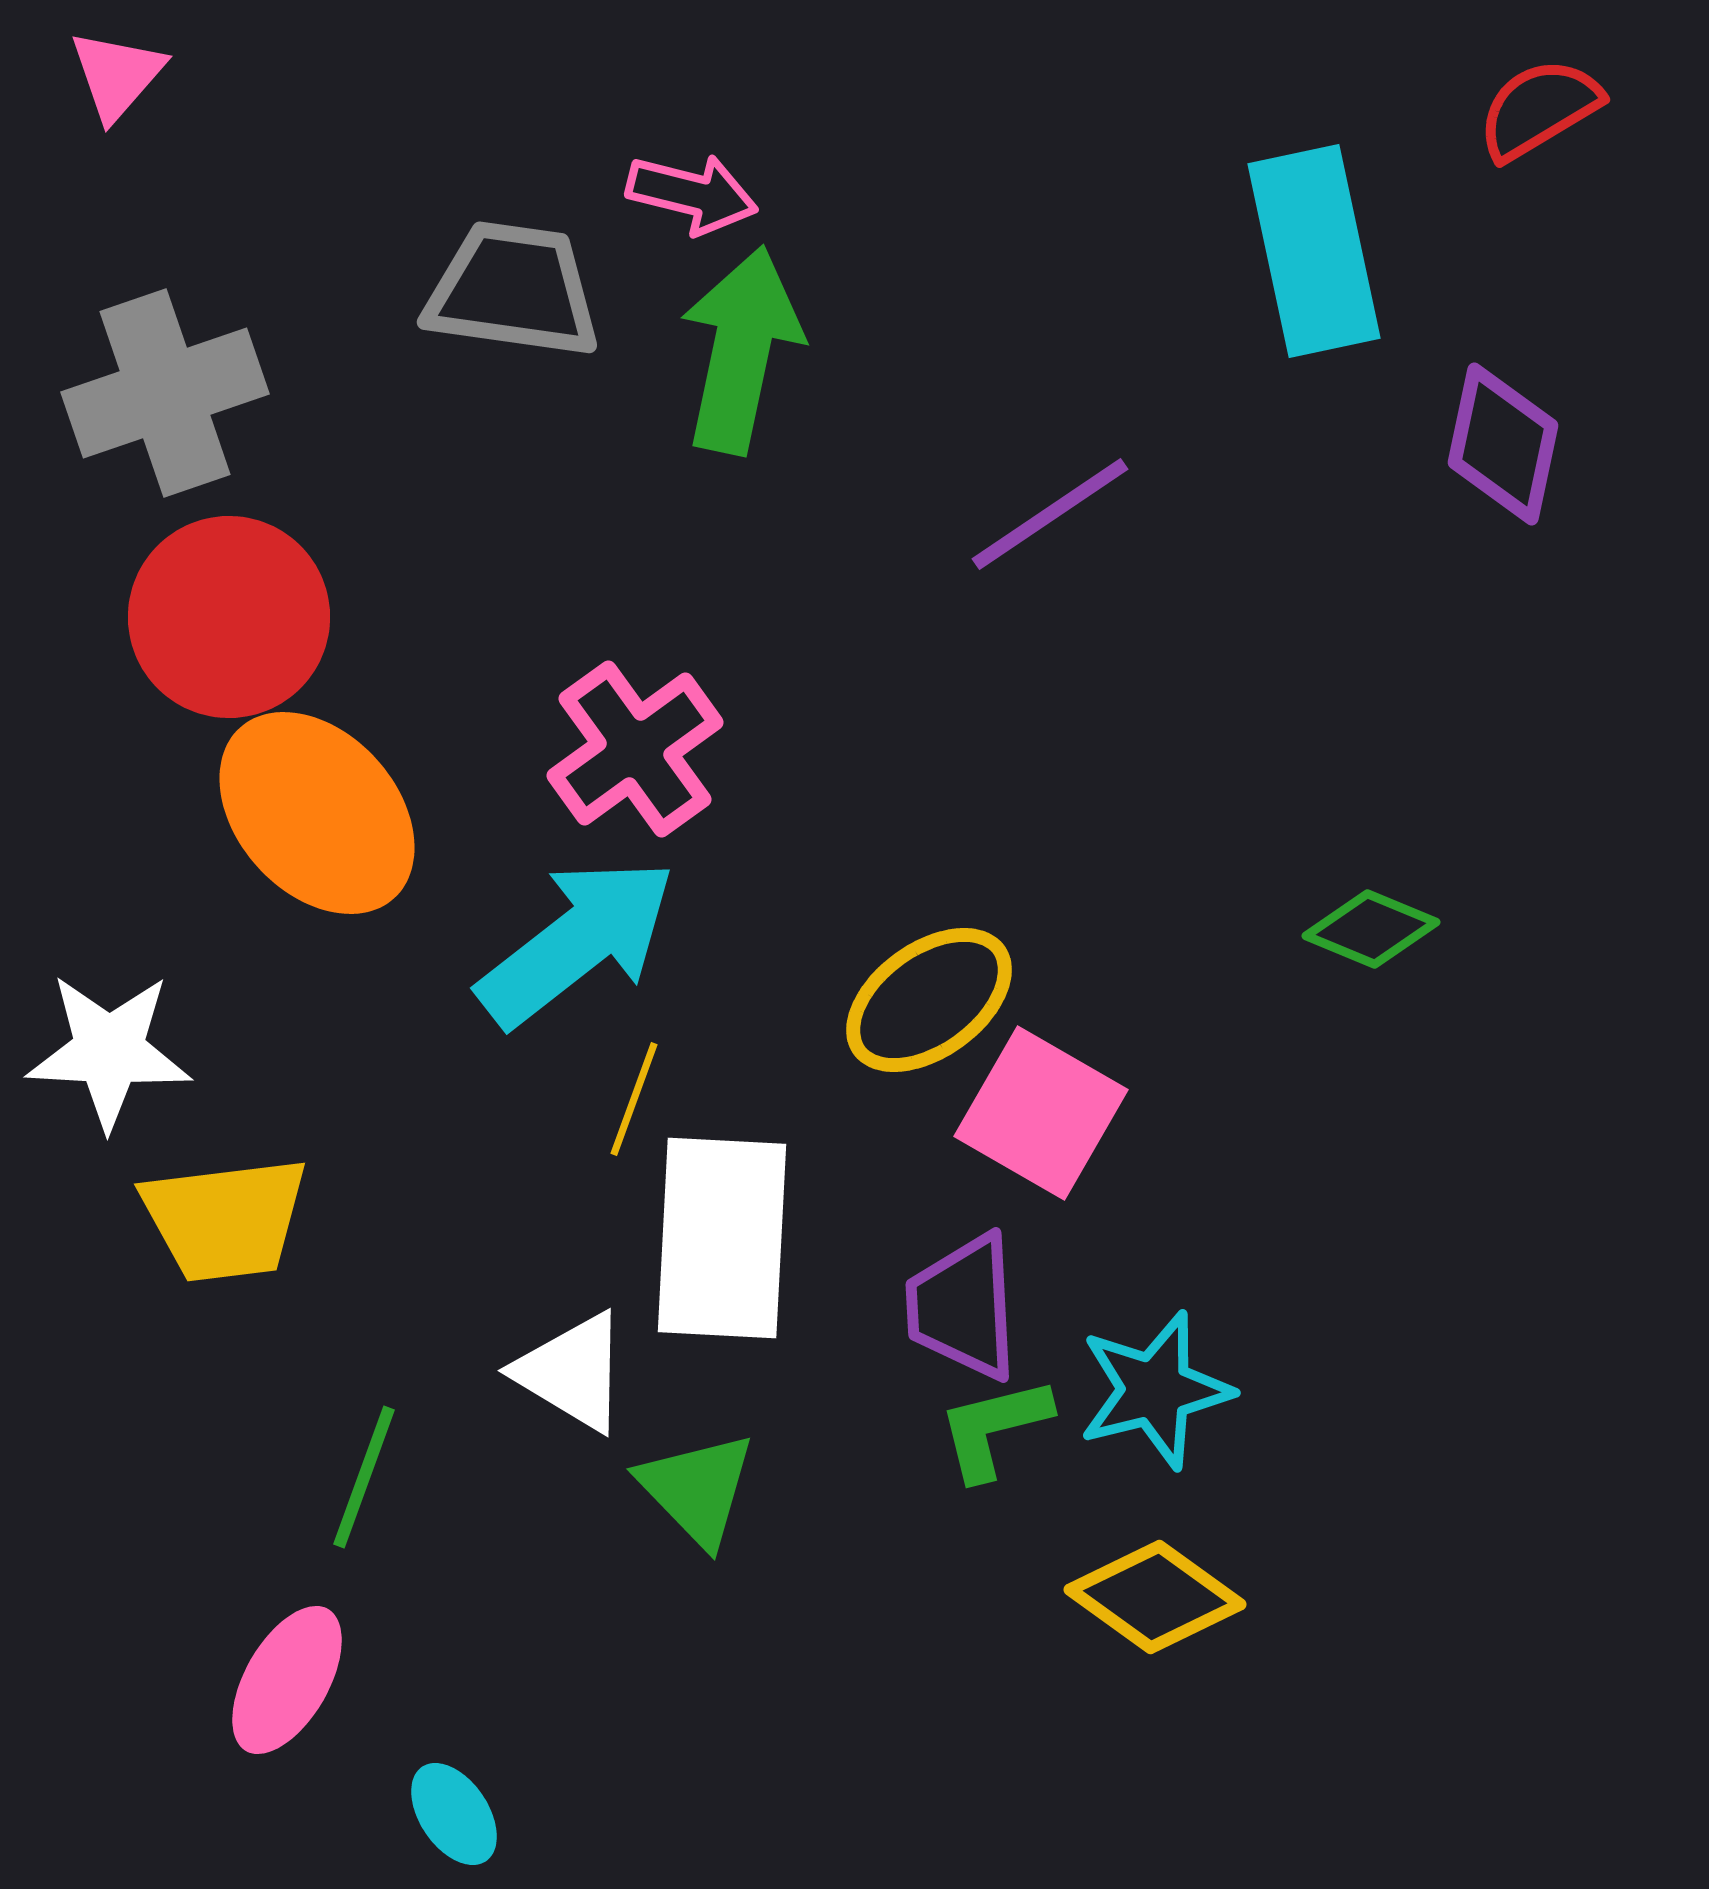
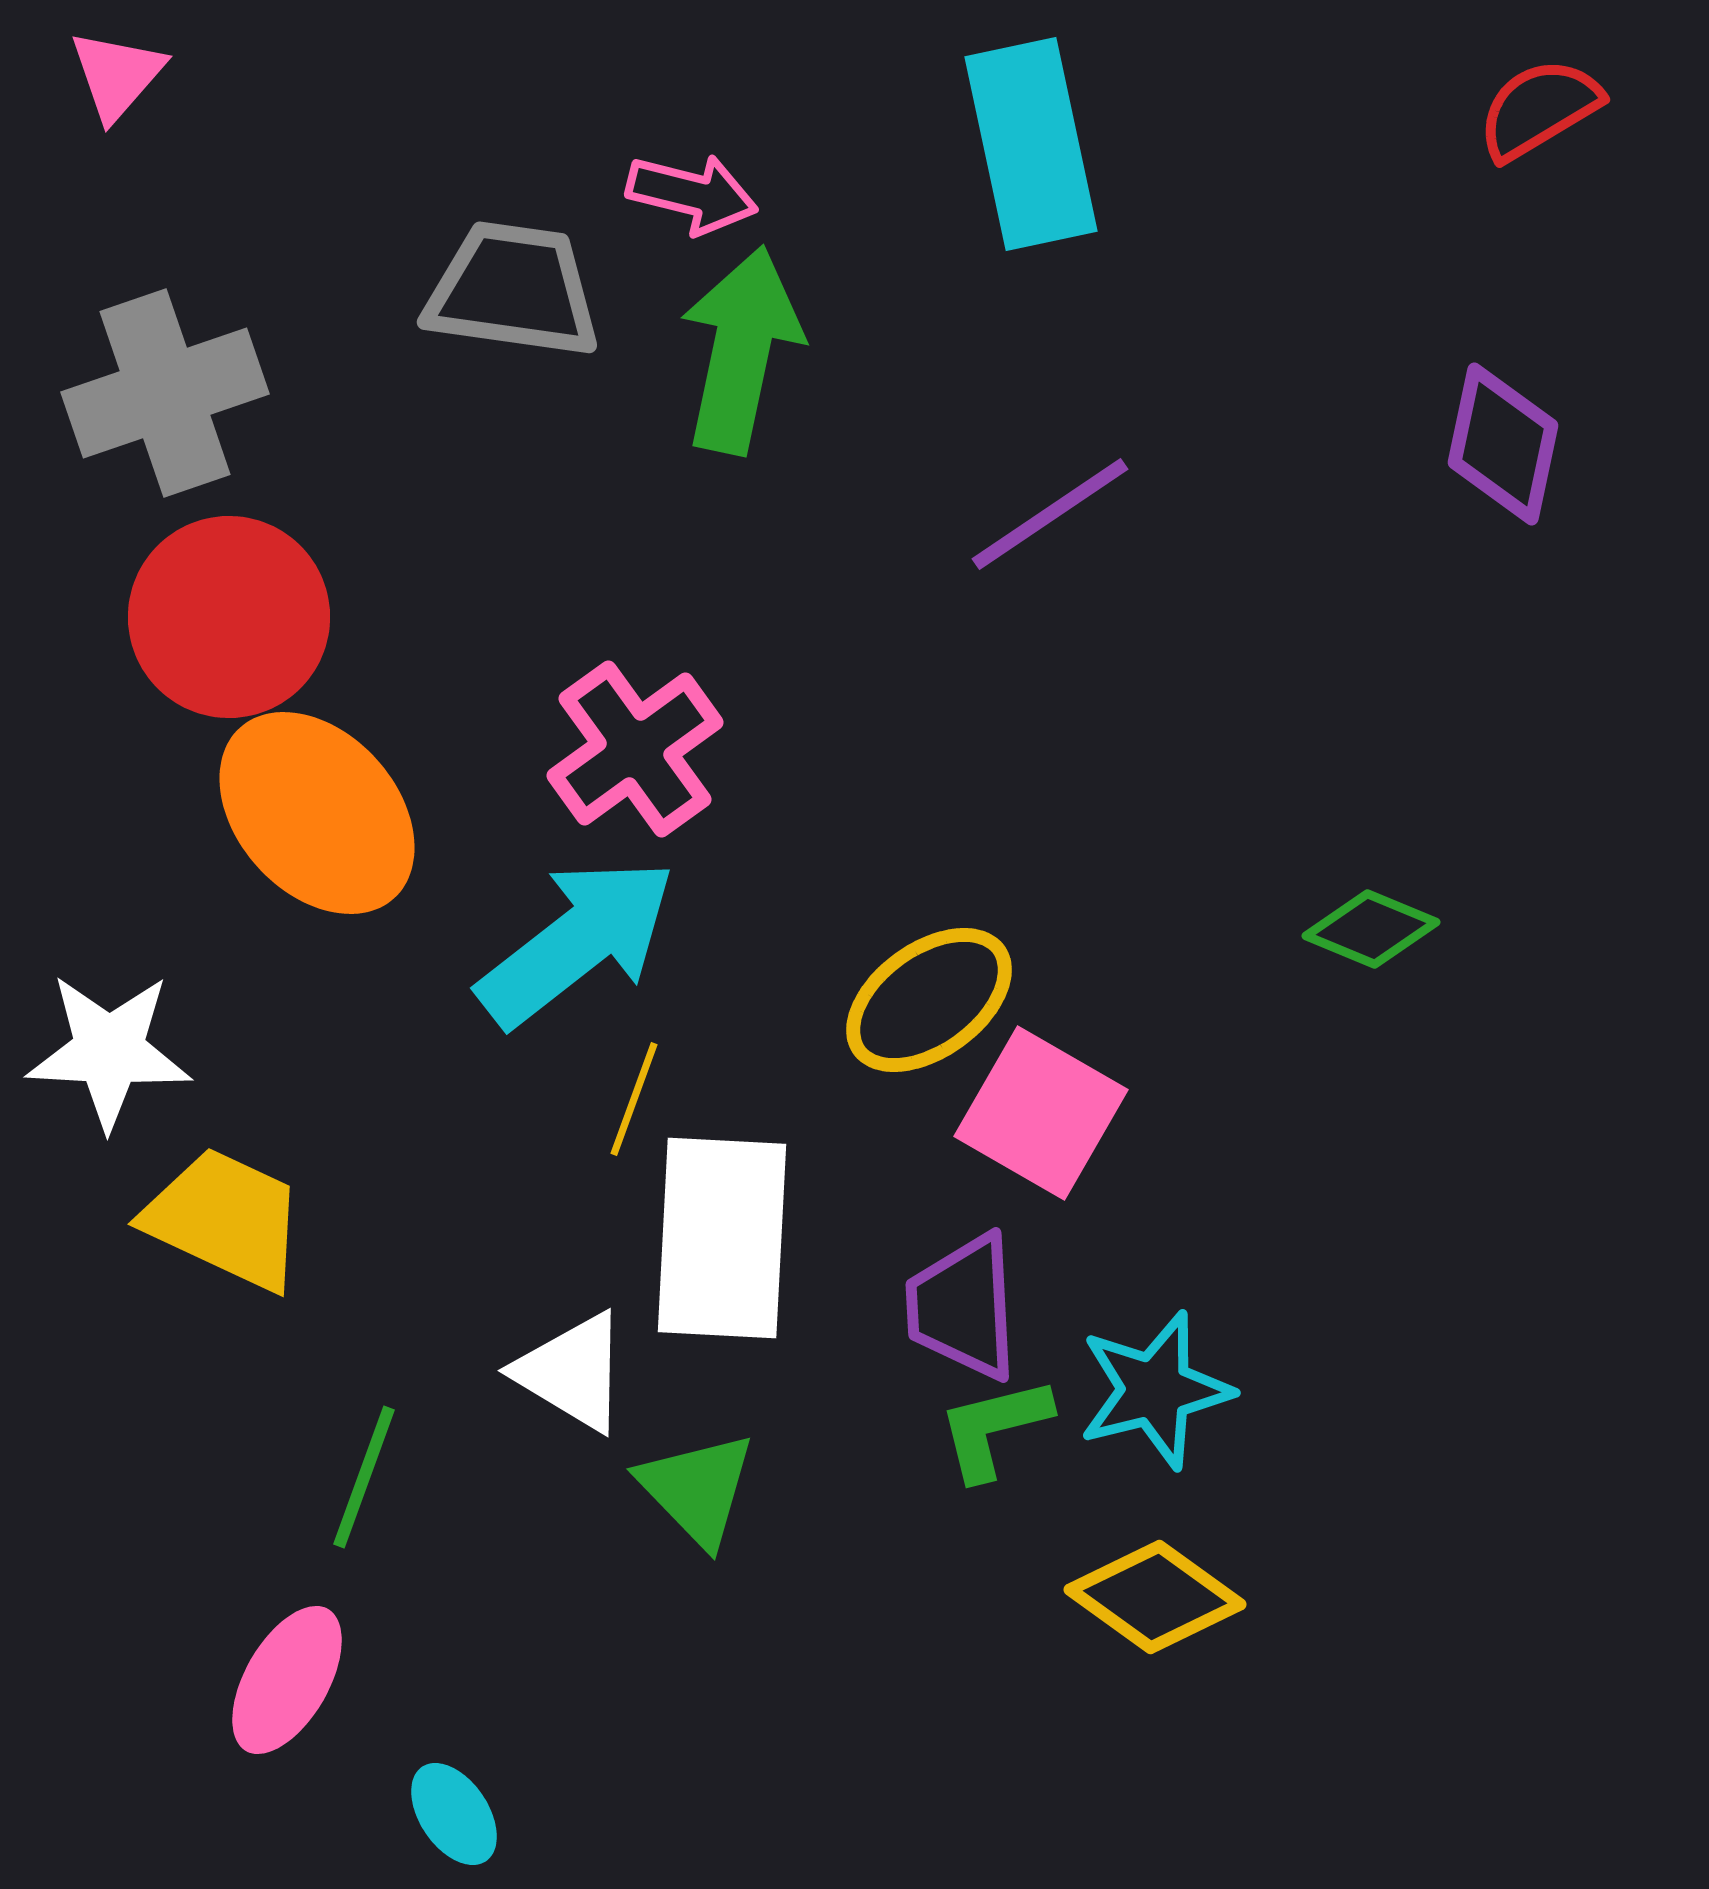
cyan rectangle: moved 283 px left, 107 px up
yellow trapezoid: rotated 148 degrees counterclockwise
